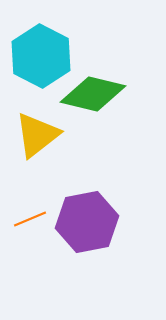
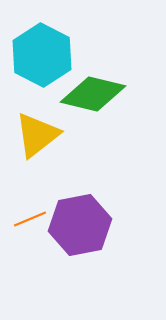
cyan hexagon: moved 1 px right, 1 px up
purple hexagon: moved 7 px left, 3 px down
